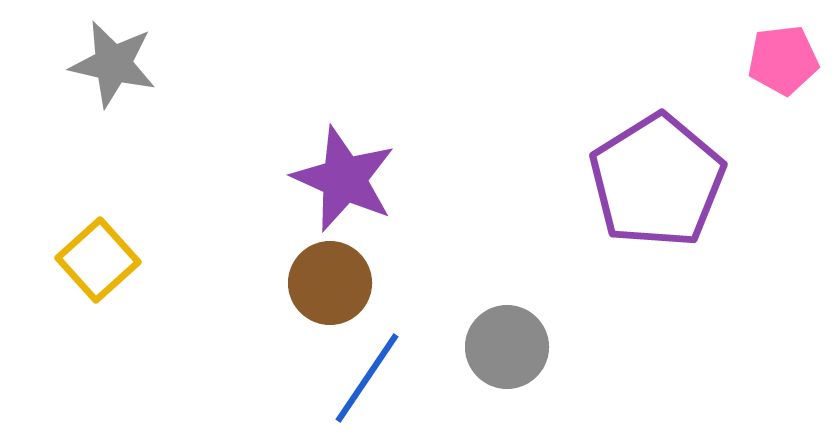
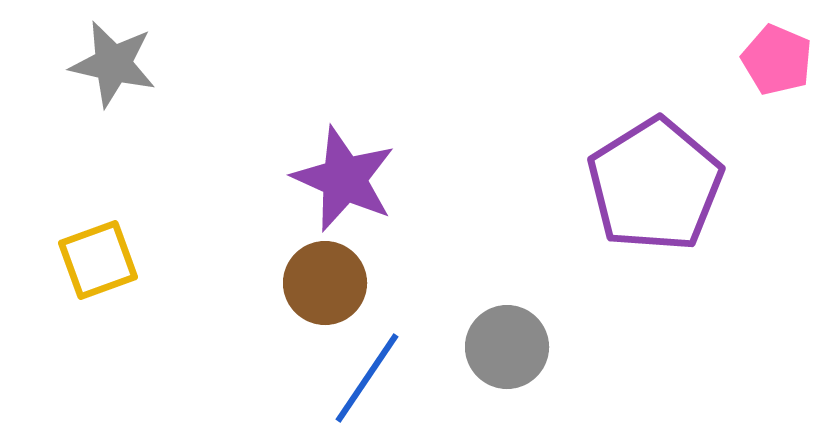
pink pentagon: moved 6 px left; rotated 30 degrees clockwise
purple pentagon: moved 2 px left, 4 px down
yellow square: rotated 22 degrees clockwise
brown circle: moved 5 px left
